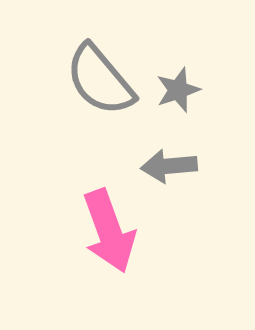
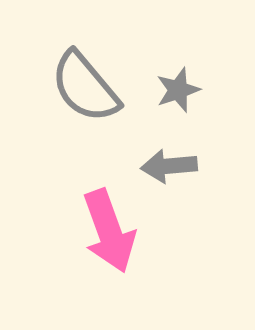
gray semicircle: moved 15 px left, 7 px down
